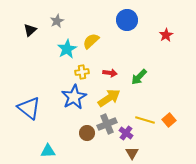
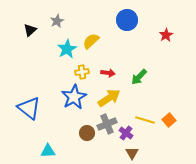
red arrow: moved 2 px left
